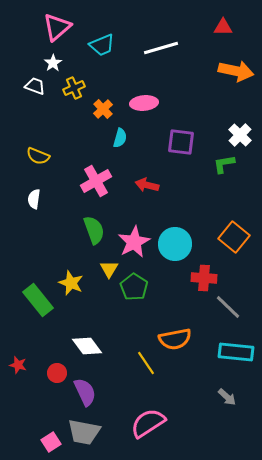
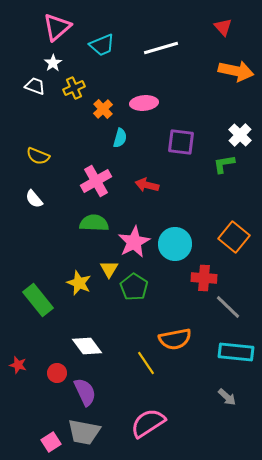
red triangle: rotated 48 degrees clockwise
white semicircle: rotated 48 degrees counterclockwise
green semicircle: moved 7 px up; rotated 68 degrees counterclockwise
yellow star: moved 8 px right
